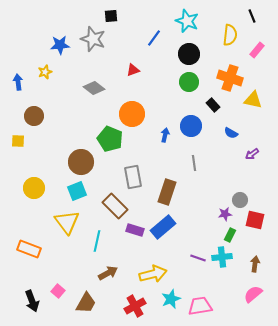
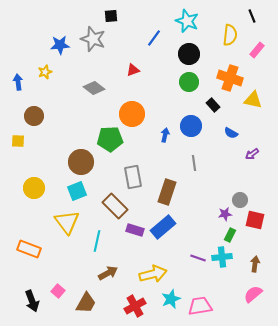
green pentagon at (110, 139): rotated 25 degrees counterclockwise
